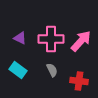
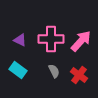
purple triangle: moved 2 px down
gray semicircle: moved 2 px right, 1 px down
red cross: moved 6 px up; rotated 30 degrees clockwise
